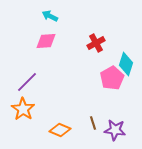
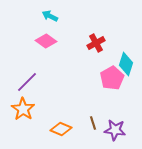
pink diamond: rotated 40 degrees clockwise
orange diamond: moved 1 px right, 1 px up
